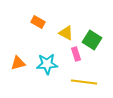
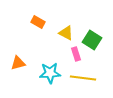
cyan star: moved 3 px right, 9 px down
yellow line: moved 1 px left, 4 px up
